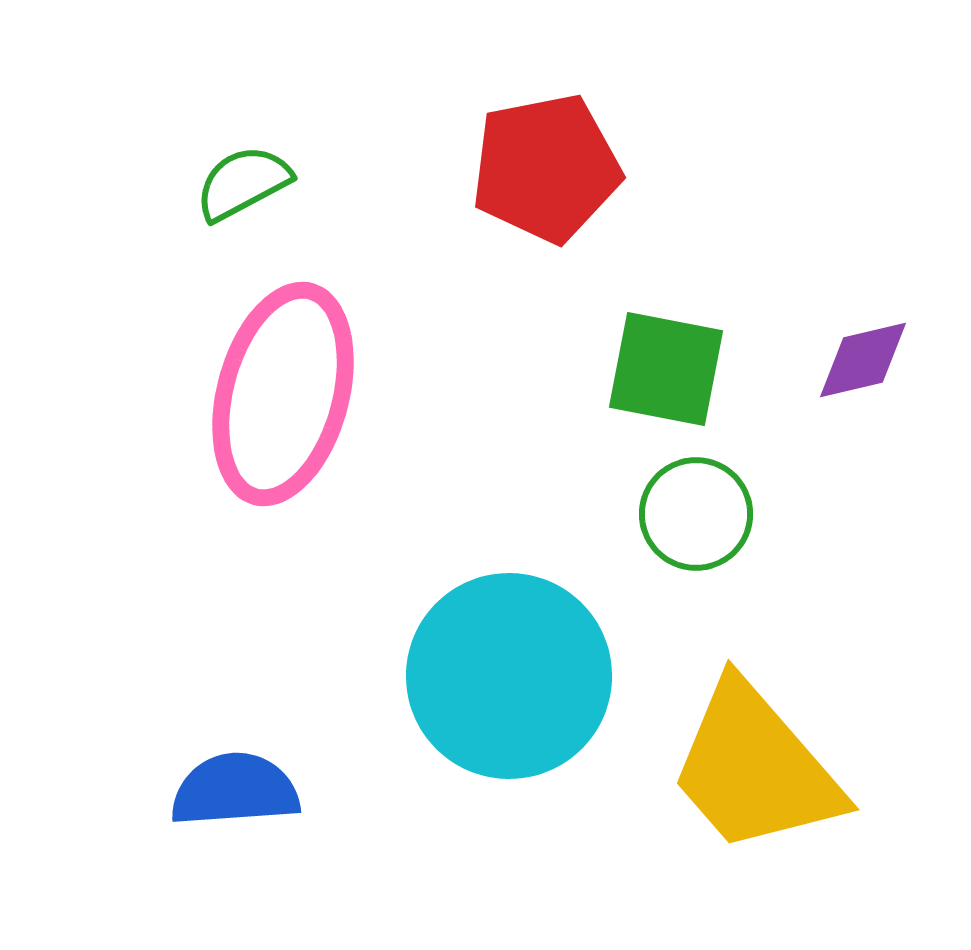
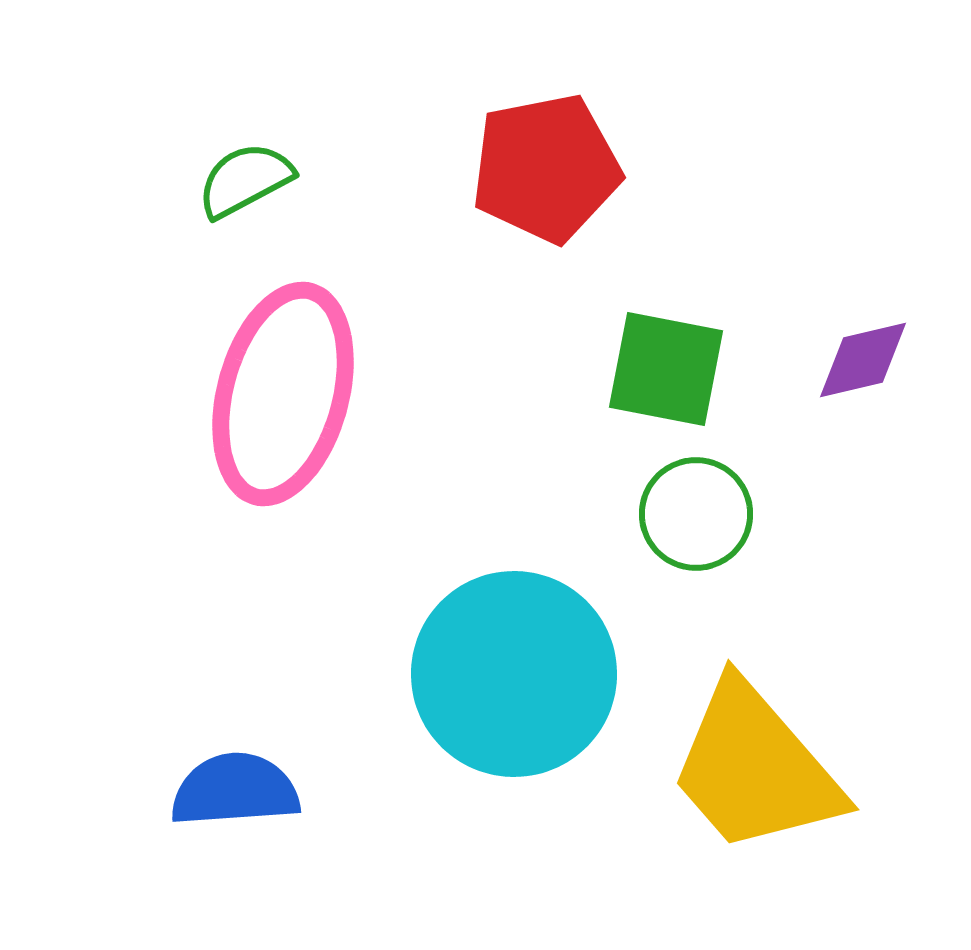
green semicircle: moved 2 px right, 3 px up
cyan circle: moved 5 px right, 2 px up
